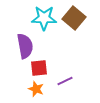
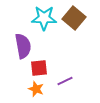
purple semicircle: moved 2 px left
